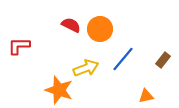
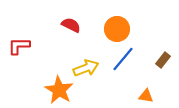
orange circle: moved 17 px right
orange star: rotated 12 degrees clockwise
orange triangle: rotated 21 degrees clockwise
